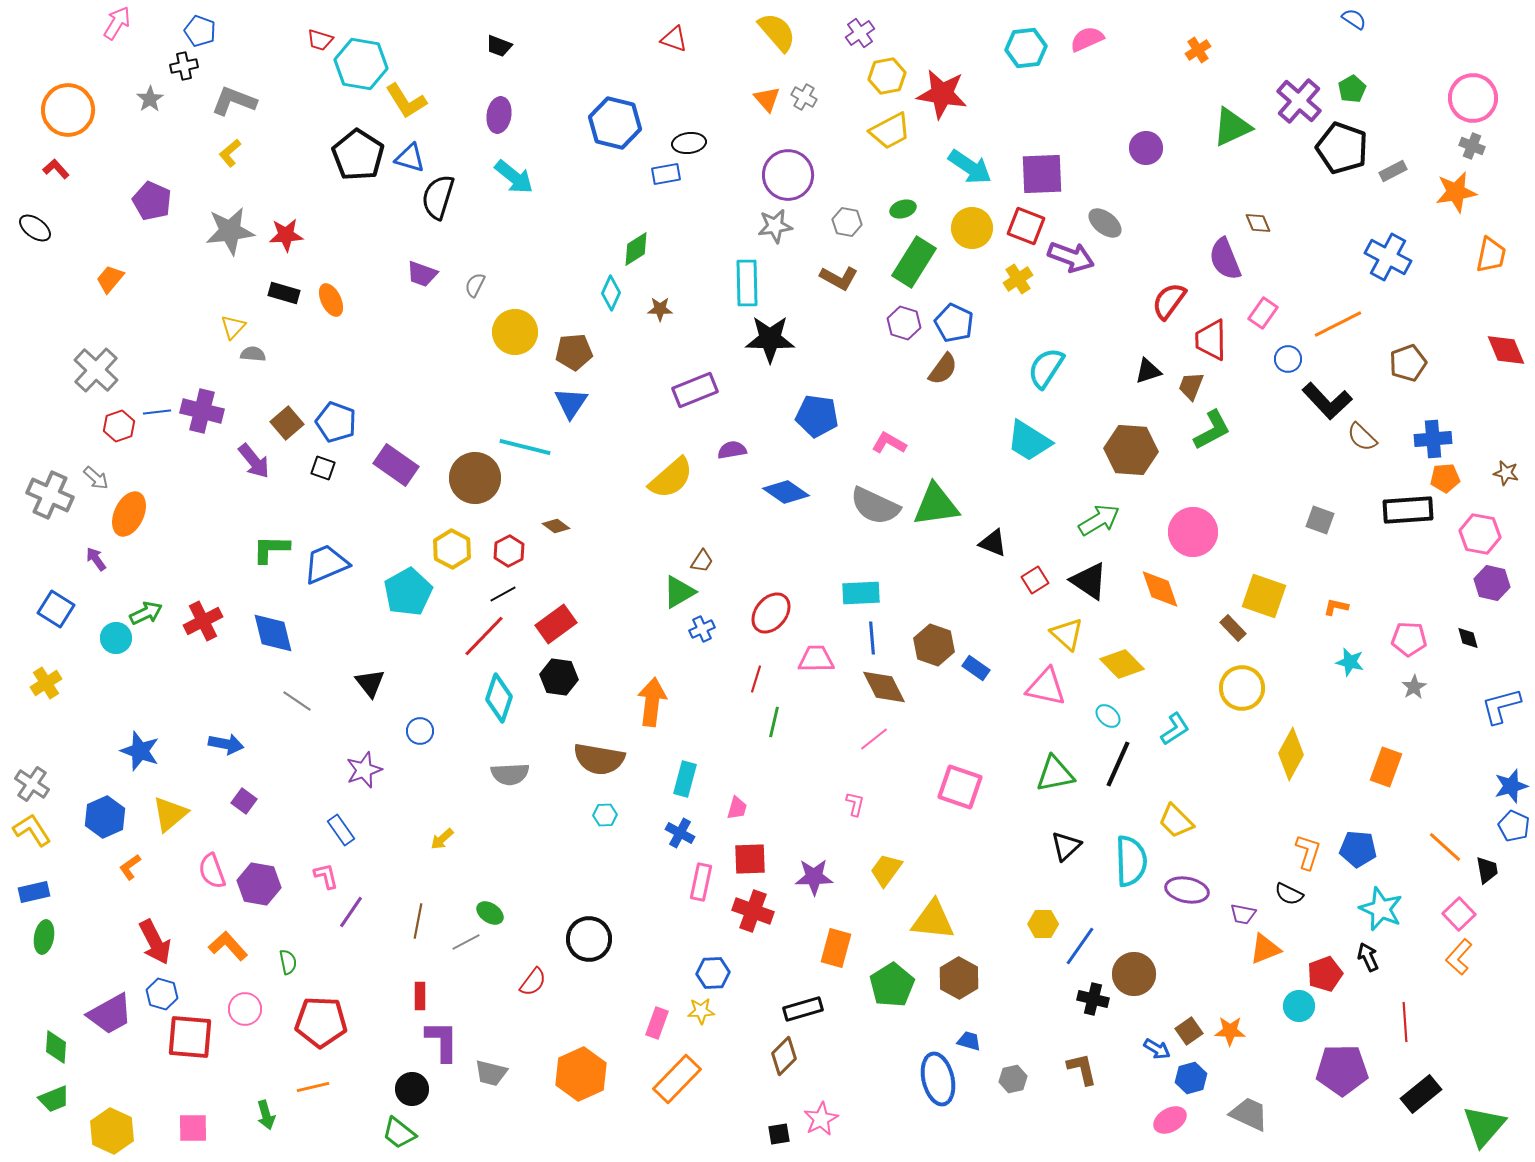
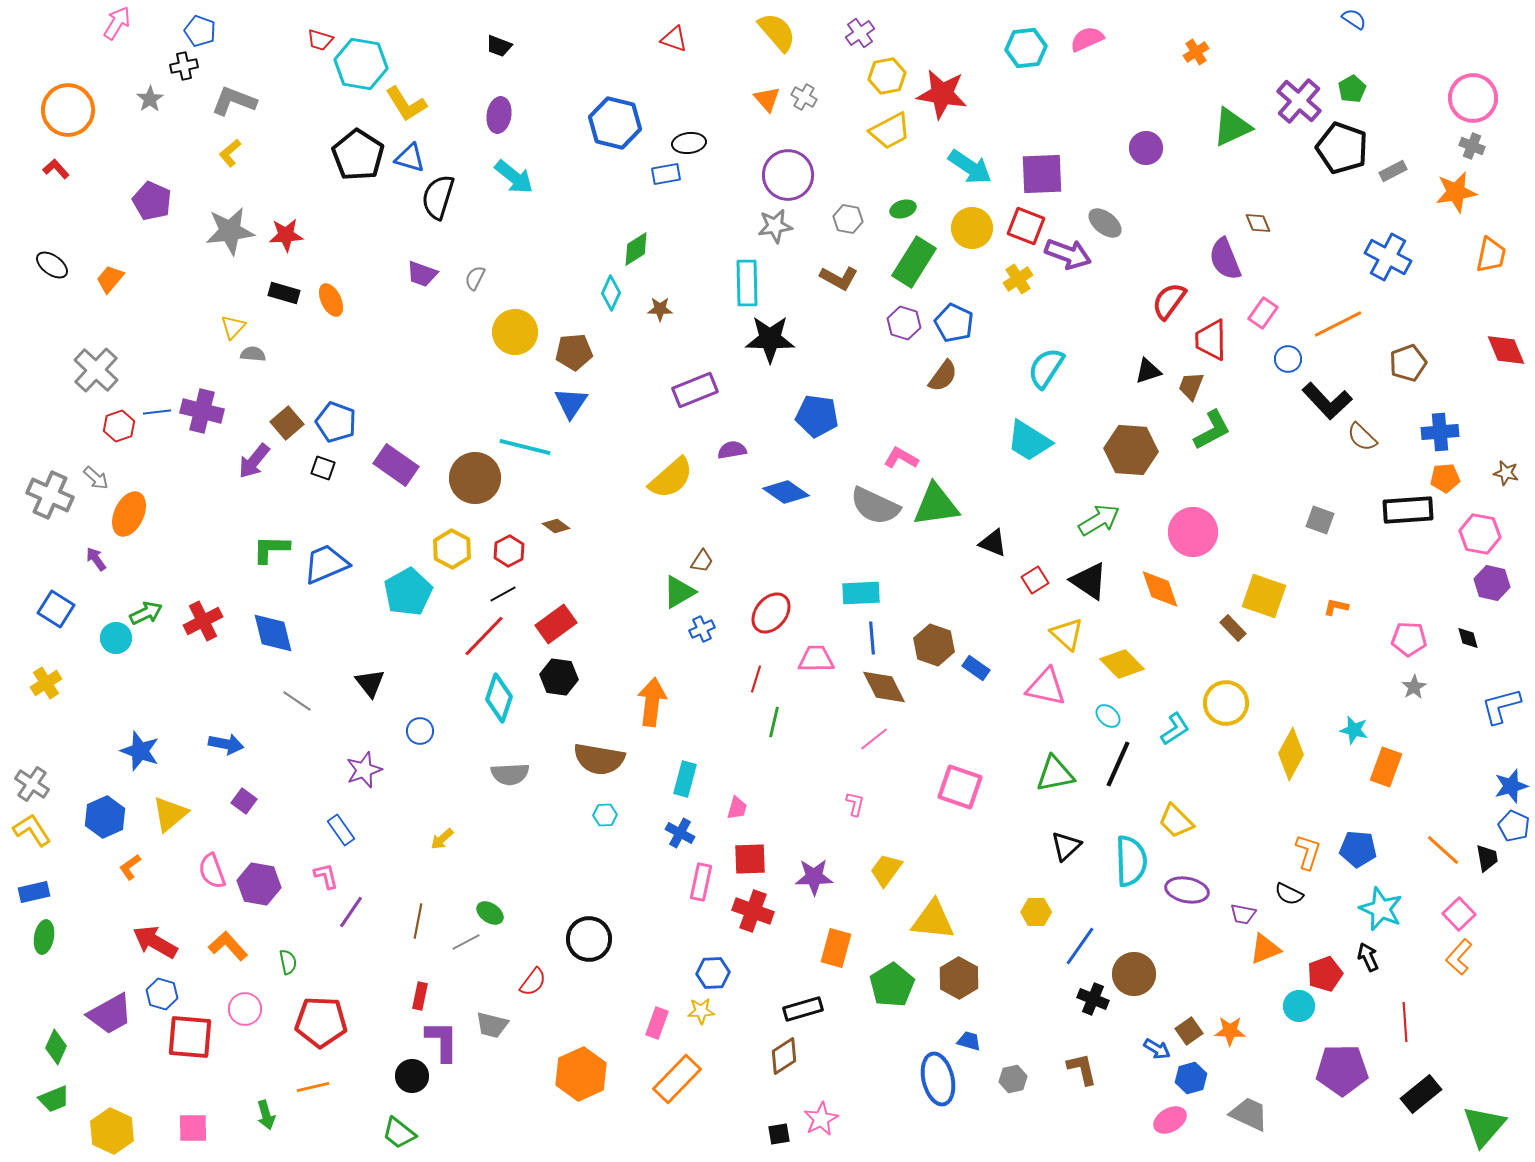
orange cross at (1198, 50): moved 2 px left, 2 px down
yellow L-shape at (406, 101): moved 3 px down
gray hexagon at (847, 222): moved 1 px right, 3 px up
black ellipse at (35, 228): moved 17 px right, 37 px down
purple arrow at (1071, 257): moved 3 px left, 3 px up
gray semicircle at (475, 285): moved 7 px up
brown semicircle at (943, 369): moved 7 px down
blue cross at (1433, 439): moved 7 px right, 7 px up
pink L-shape at (889, 443): moved 12 px right, 15 px down
purple arrow at (254, 461): rotated 78 degrees clockwise
cyan star at (1350, 662): moved 4 px right, 68 px down
yellow circle at (1242, 688): moved 16 px left, 15 px down
orange line at (1445, 847): moved 2 px left, 3 px down
black trapezoid at (1487, 870): moved 12 px up
yellow hexagon at (1043, 924): moved 7 px left, 12 px up
red arrow at (155, 942): rotated 147 degrees clockwise
red rectangle at (420, 996): rotated 12 degrees clockwise
black cross at (1093, 999): rotated 8 degrees clockwise
green diamond at (56, 1047): rotated 20 degrees clockwise
brown diamond at (784, 1056): rotated 12 degrees clockwise
gray trapezoid at (491, 1073): moved 1 px right, 48 px up
black circle at (412, 1089): moved 13 px up
